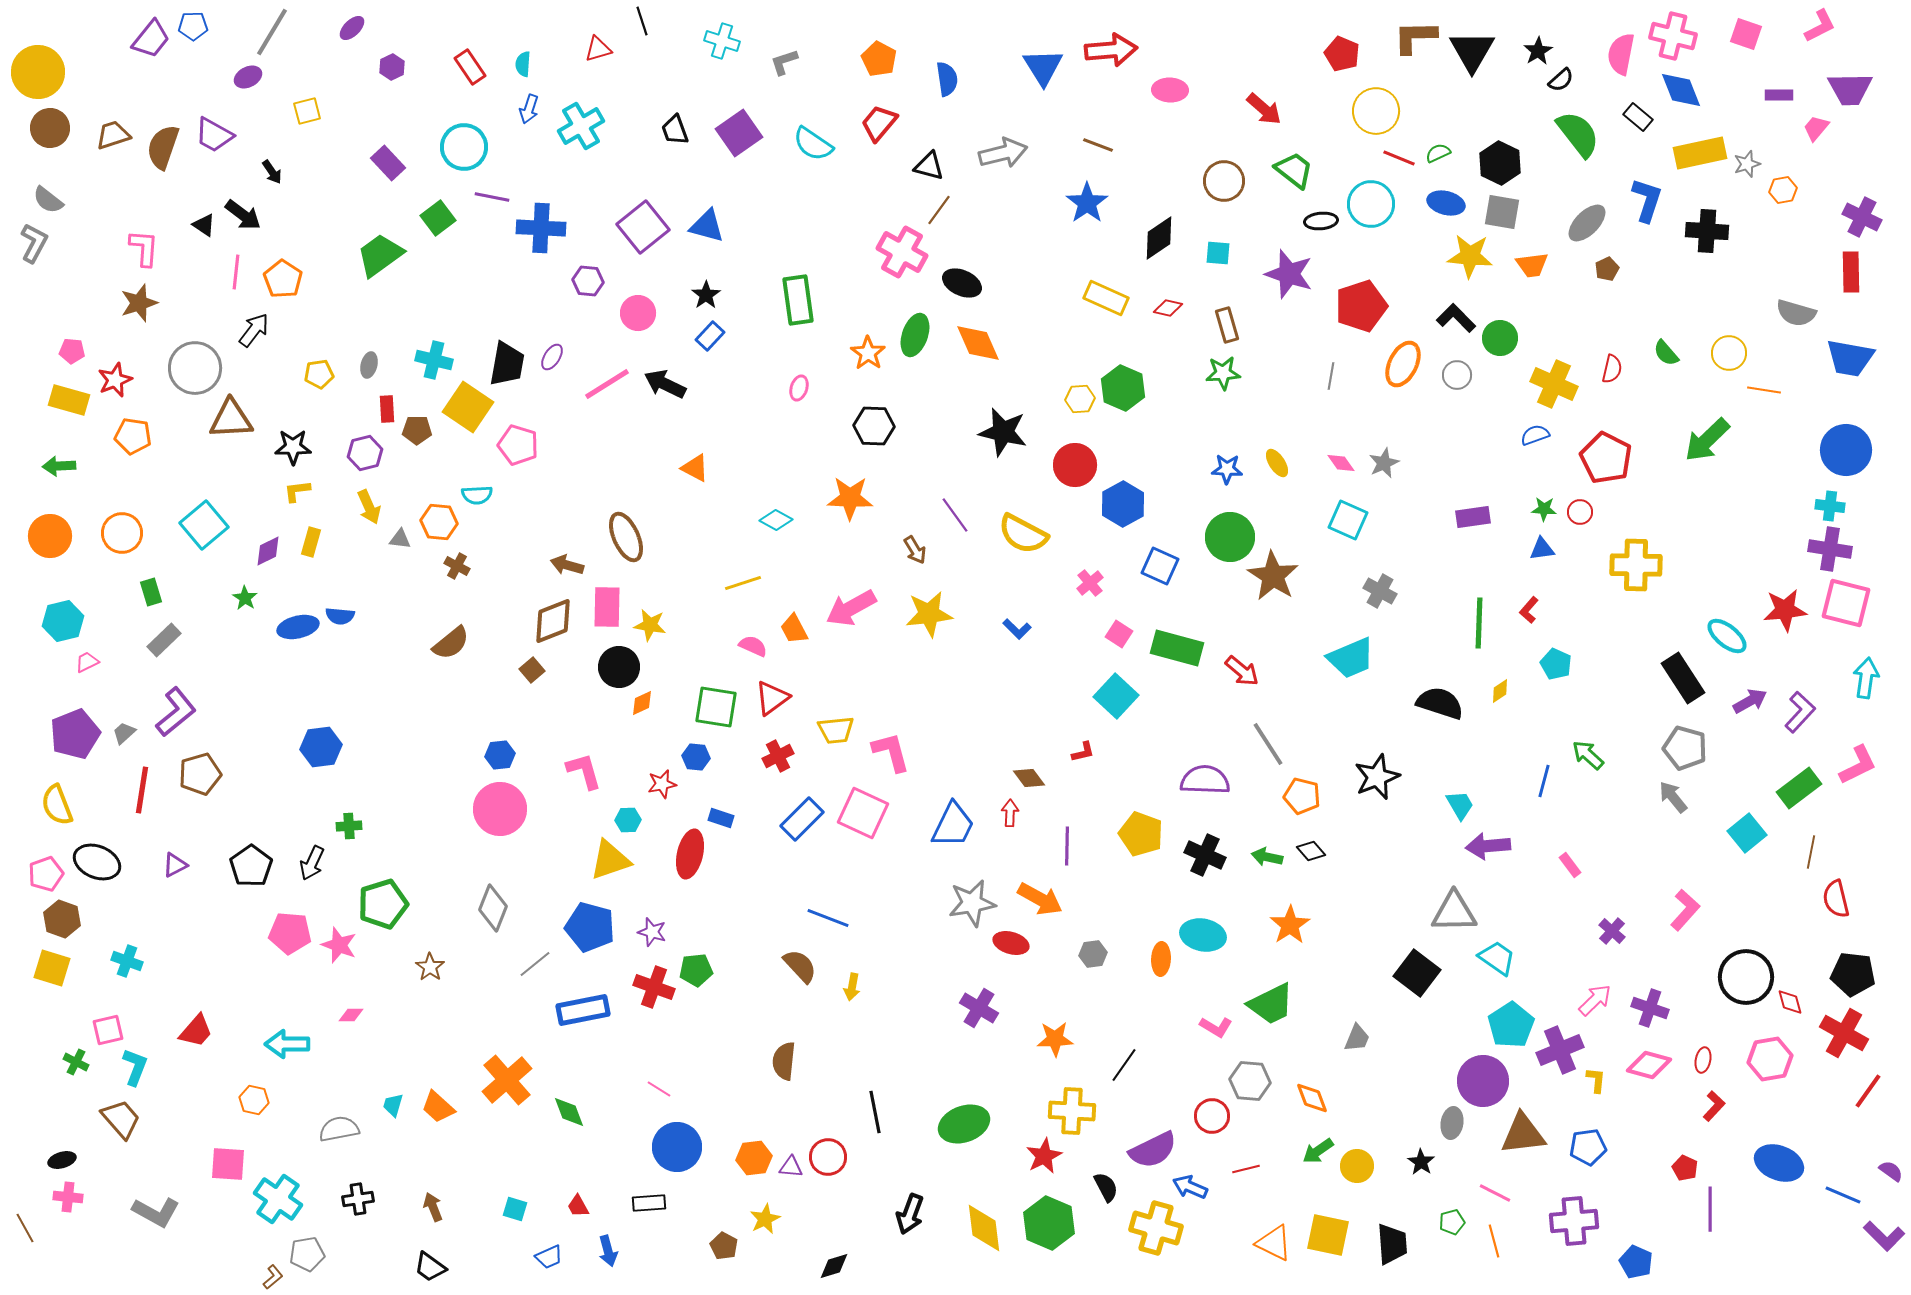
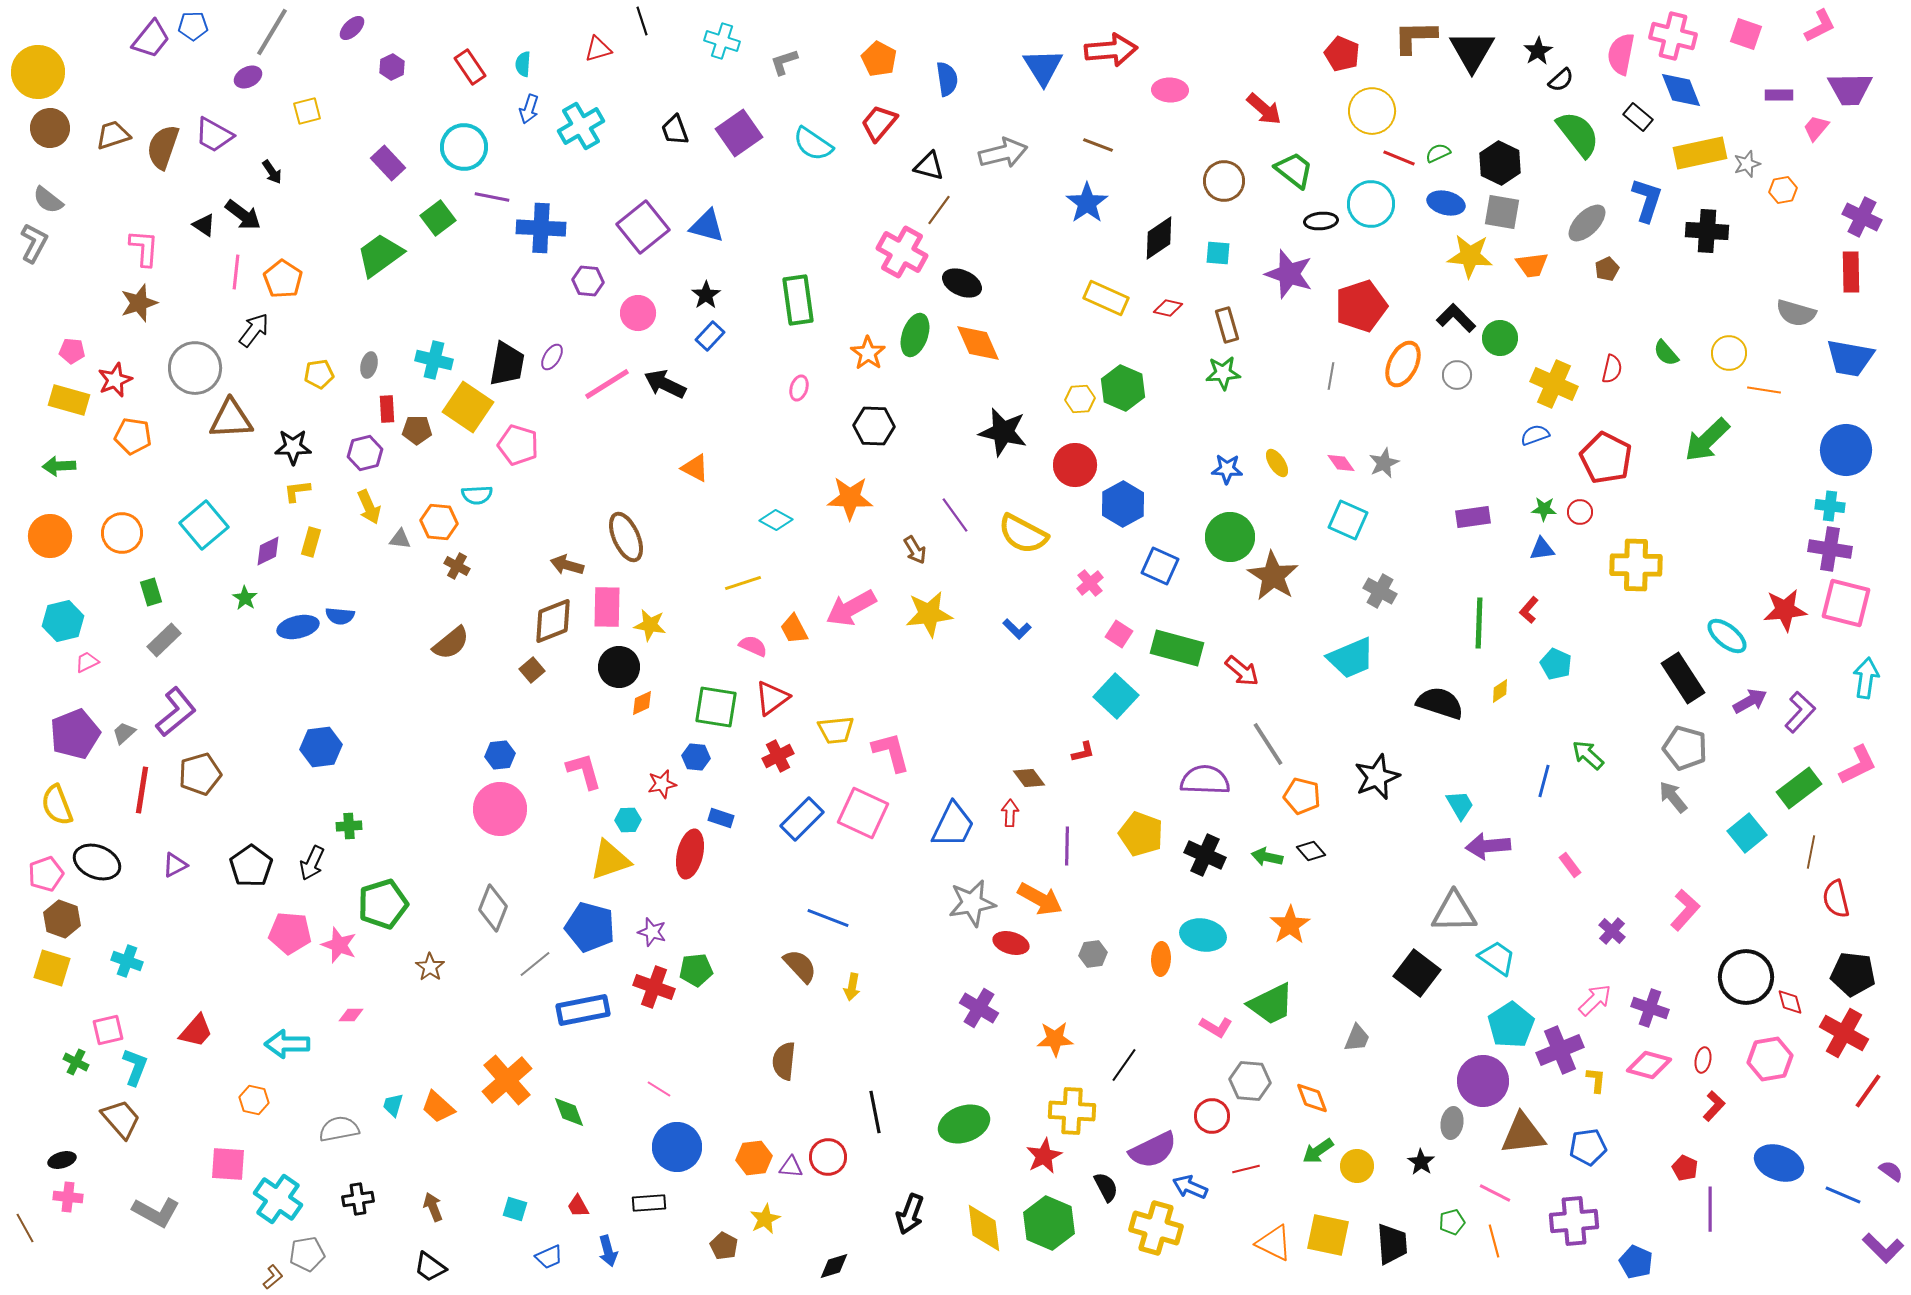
yellow circle at (1376, 111): moved 4 px left
purple L-shape at (1884, 1236): moved 1 px left, 12 px down
